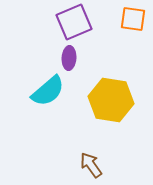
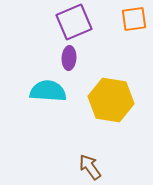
orange square: moved 1 px right; rotated 16 degrees counterclockwise
cyan semicircle: rotated 135 degrees counterclockwise
brown arrow: moved 1 px left, 2 px down
